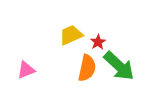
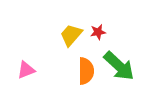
yellow trapezoid: rotated 25 degrees counterclockwise
red star: moved 10 px up; rotated 21 degrees clockwise
orange semicircle: moved 1 px left, 3 px down; rotated 12 degrees counterclockwise
